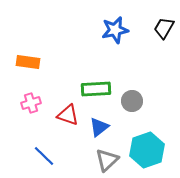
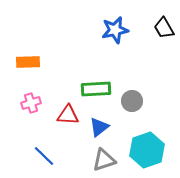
black trapezoid: rotated 60 degrees counterclockwise
orange rectangle: rotated 10 degrees counterclockwise
red triangle: rotated 15 degrees counterclockwise
gray triangle: moved 3 px left; rotated 25 degrees clockwise
